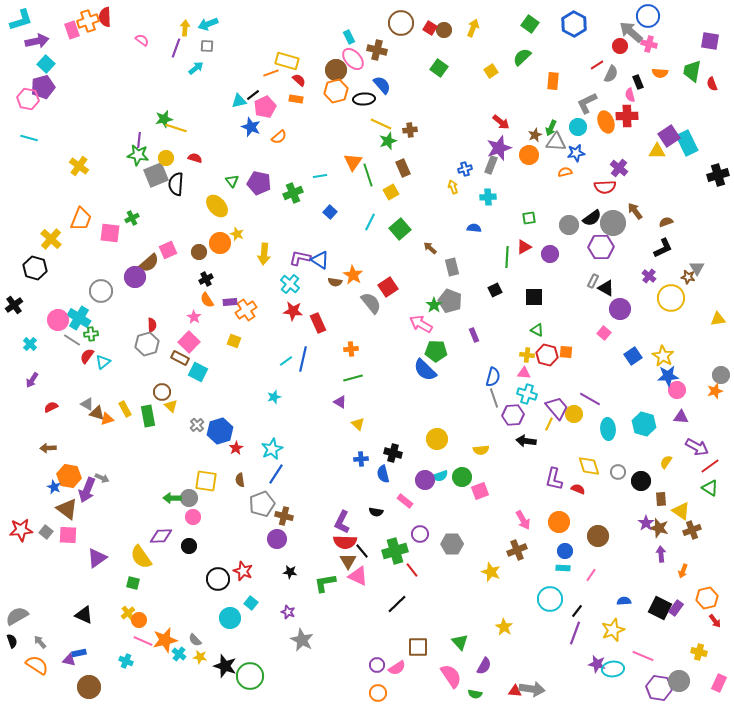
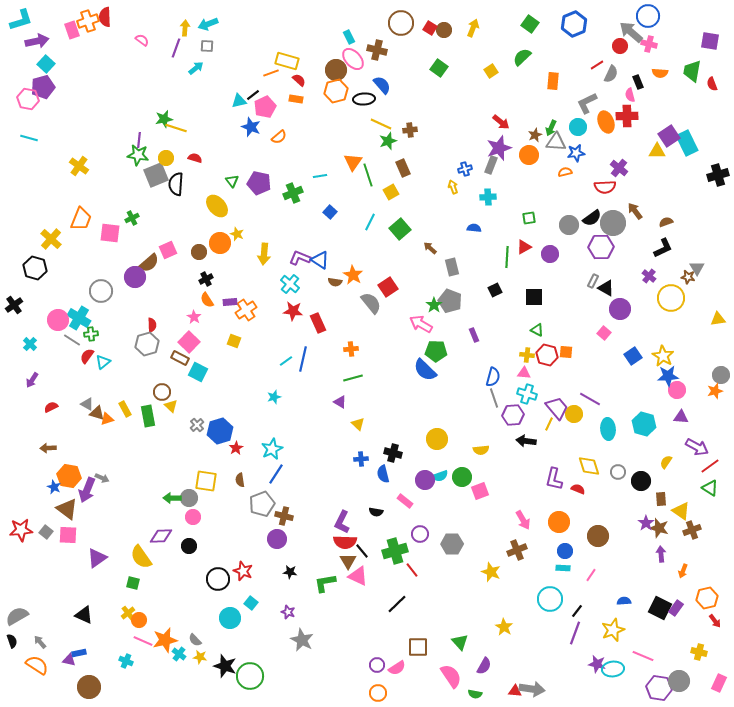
blue hexagon at (574, 24): rotated 10 degrees clockwise
purple L-shape at (300, 258): rotated 10 degrees clockwise
